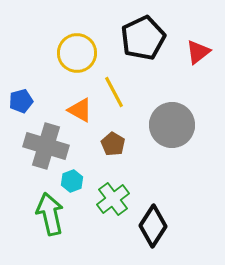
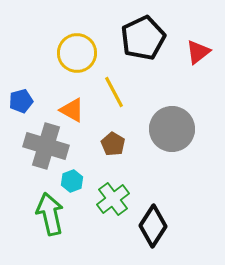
orange triangle: moved 8 px left
gray circle: moved 4 px down
